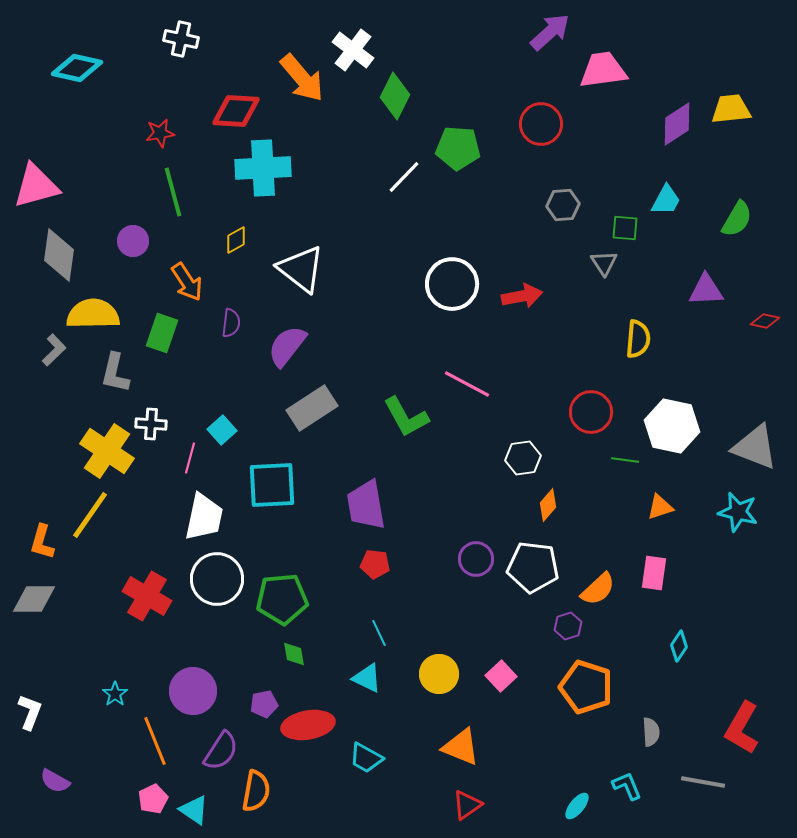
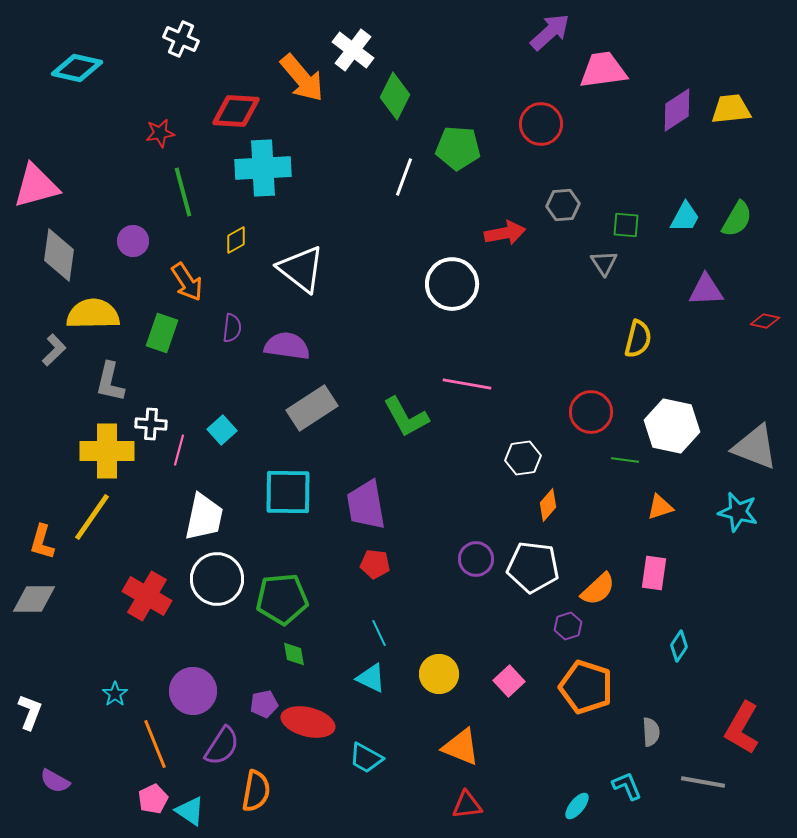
white cross at (181, 39): rotated 12 degrees clockwise
purple diamond at (677, 124): moved 14 px up
white line at (404, 177): rotated 24 degrees counterclockwise
green line at (173, 192): moved 10 px right
cyan trapezoid at (666, 200): moved 19 px right, 17 px down
green square at (625, 228): moved 1 px right, 3 px up
red arrow at (522, 296): moved 17 px left, 63 px up
purple semicircle at (231, 323): moved 1 px right, 5 px down
yellow semicircle at (638, 339): rotated 9 degrees clockwise
purple semicircle at (287, 346): rotated 60 degrees clockwise
gray L-shape at (115, 373): moved 5 px left, 9 px down
pink line at (467, 384): rotated 18 degrees counterclockwise
yellow cross at (107, 451): rotated 34 degrees counterclockwise
pink line at (190, 458): moved 11 px left, 8 px up
cyan square at (272, 485): moved 16 px right, 7 px down; rotated 4 degrees clockwise
yellow line at (90, 515): moved 2 px right, 2 px down
pink square at (501, 676): moved 8 px right, 5 px down
cyan triangle at (367, 678): moved 4 px right
red ellipse at (308, 725): moved 3 px up; rotated 24 degrees clockwise
orange line at (155, 741): moved 3 px down
purple semicircle at (221, 751): moved 1 px right, 5 px up
red triangle at (467, 805): rotated 28 degrees clockwise
cyan triangle at (194, 810): moved 4 px left, 1 px down
